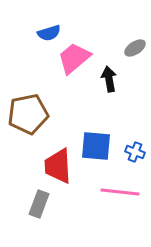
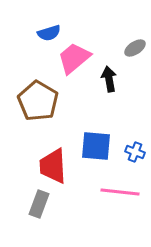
brown pentagon: moved 10 px right, 13 px up; rotated 30 degrees counterclockwise
red trapezoid: moved 5 px left
